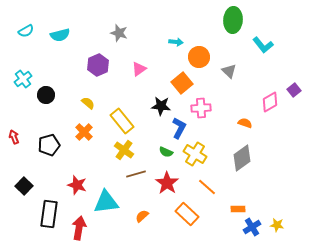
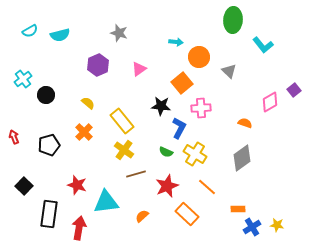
cyan semicircle at (26, 31): moved 4 px right
red star at (167, 183): moved 3 px down; rotated 15 degrees clockwise
